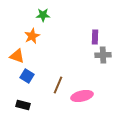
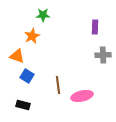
purple rectangle: moved 10 px up
brown line: rotated 30 degrees counterclockwise
